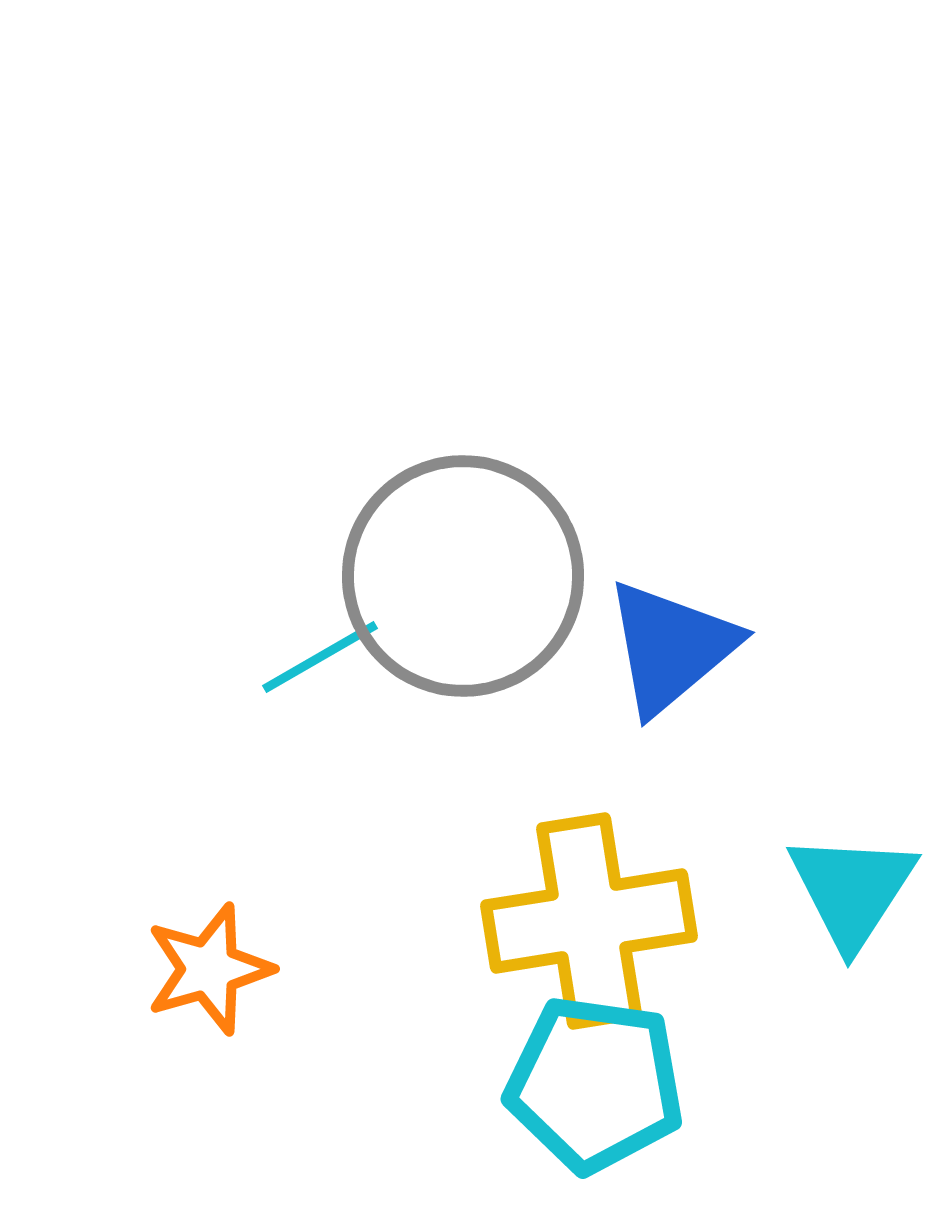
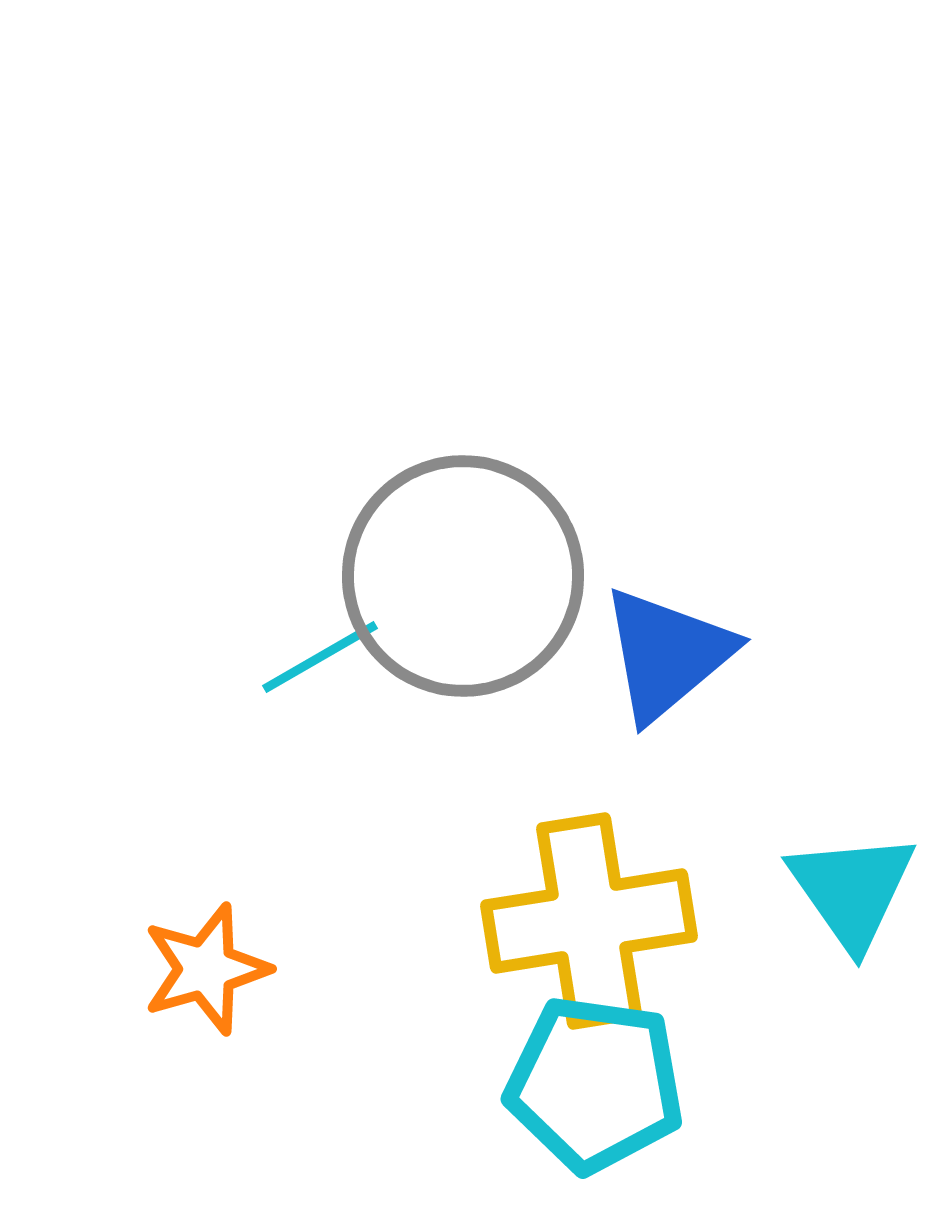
blue triangle: moved 4 px left, 7 px down
cyan triangle: rotated 8 degrees counterclockwise
orange star: moved 3 px left
